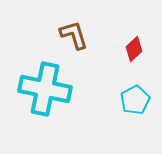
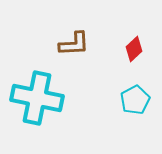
brown L-shape: moved 9 px down; rotated 104 degrees clockwise
cyan cross: moved 8 px left, 9 px down
